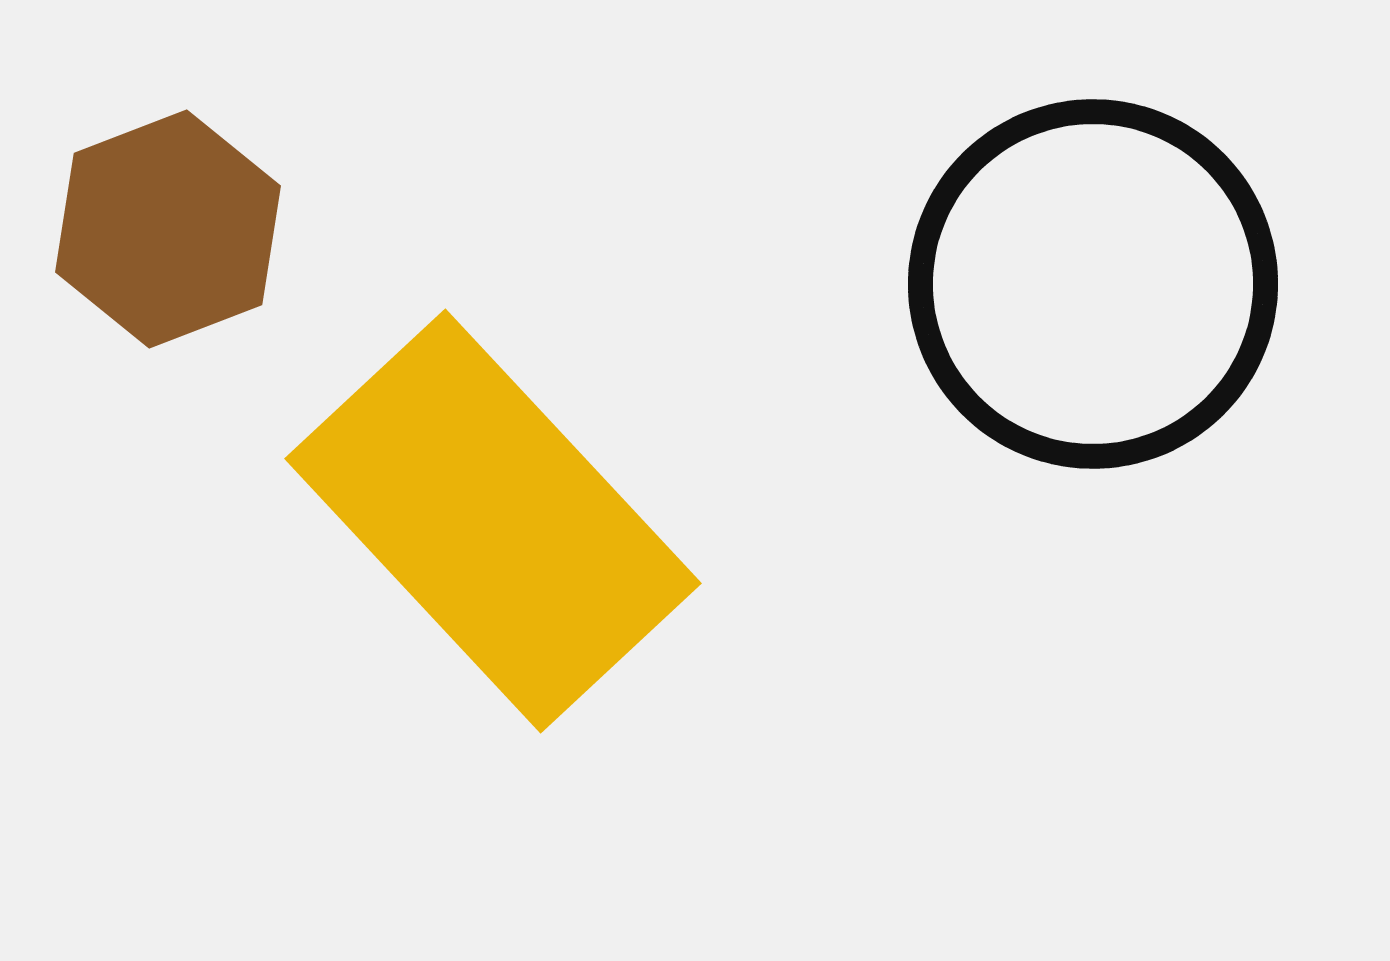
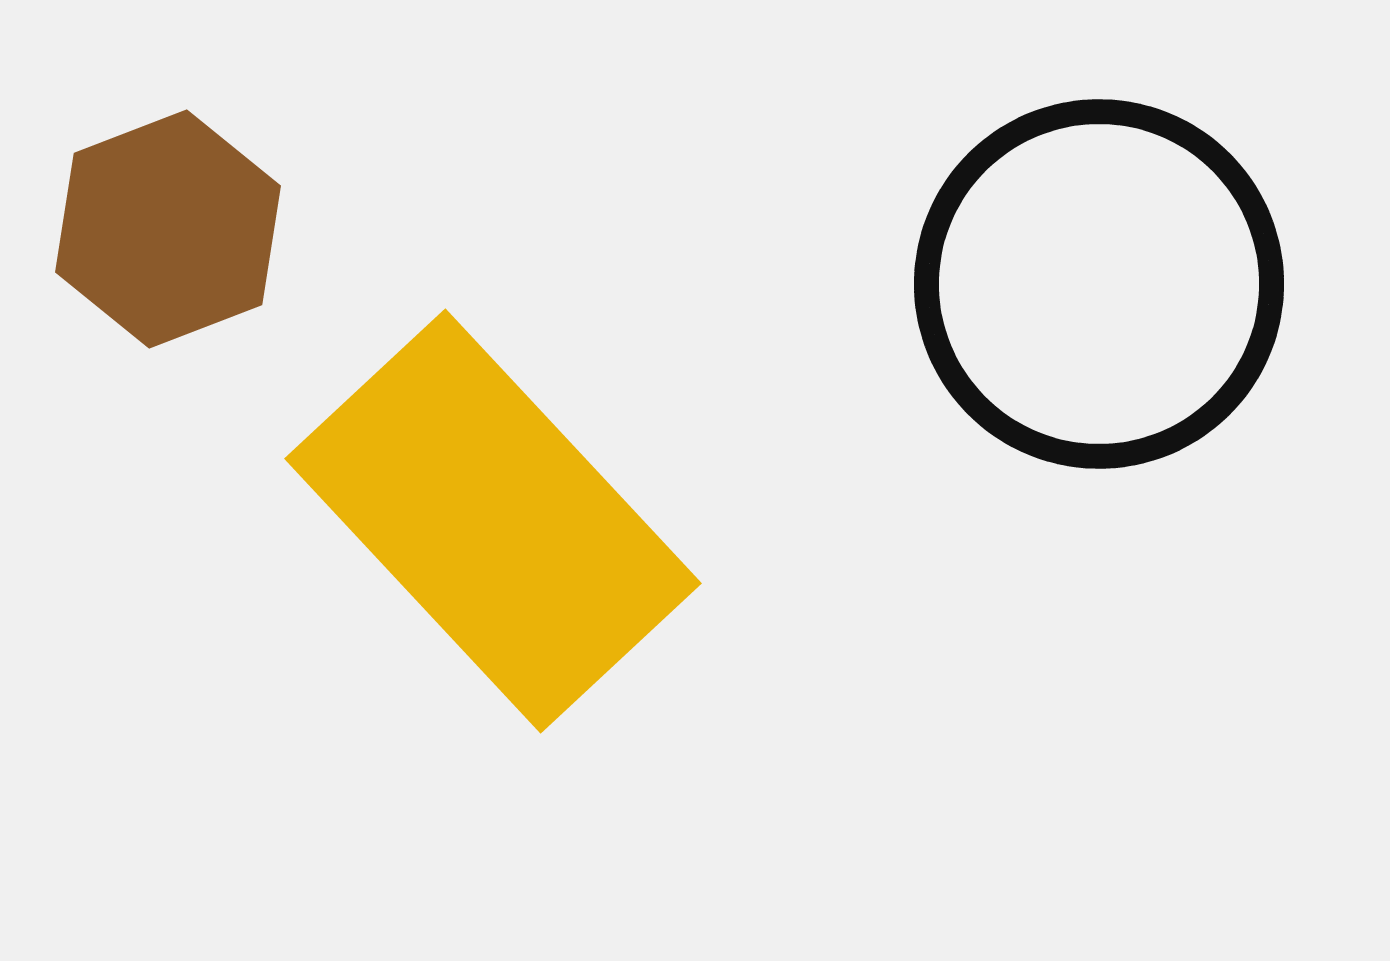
black circle: moved 6 px right
